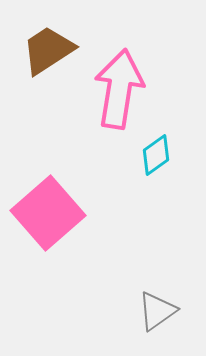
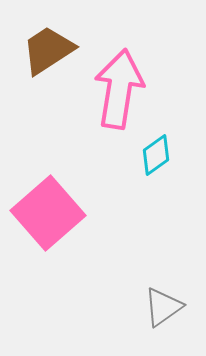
gray triangle: moved 6 px right, 4 px up
